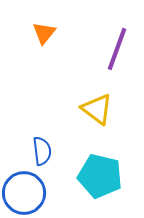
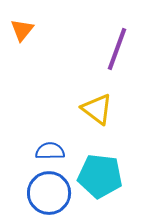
orange triangle: moved 22 px left, 3 px up
blue semicircle: moved 8 px right; rotated 84 degrees counterclockwise
cyan pentagon: rotated 6 degrees counterclockwise
blue circle: moved 25 px right
